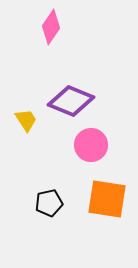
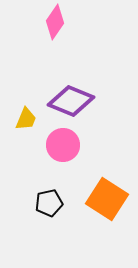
pink diamond: moved 4 px right, 5 px up
yellow trapezoid: moved 1 px up; rotated 55 degrees clockwise
pink circle: moved 28 px left
orange square: rotated 24 degrees clockwise
